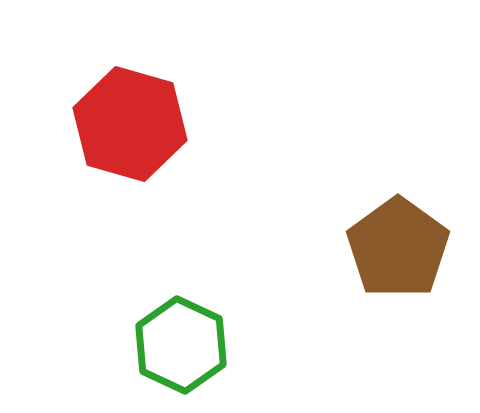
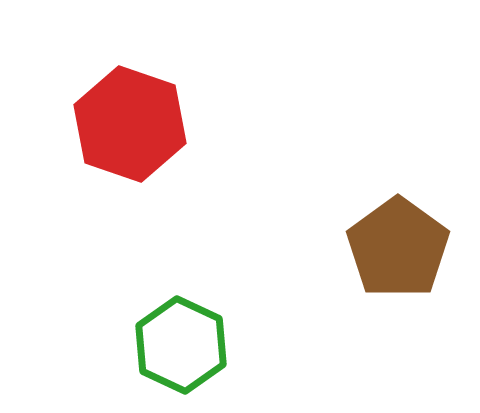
red hexagon: rotated 3 degrees clockwise
